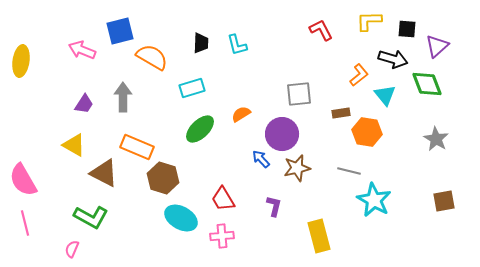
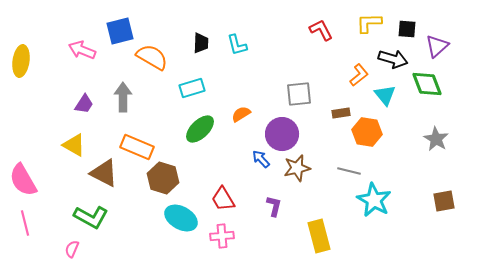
yellow L-shape at (369, 21): moved 2 px down
